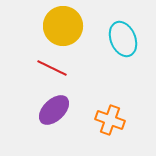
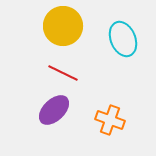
red line: moved 11 px right, 5 px down
